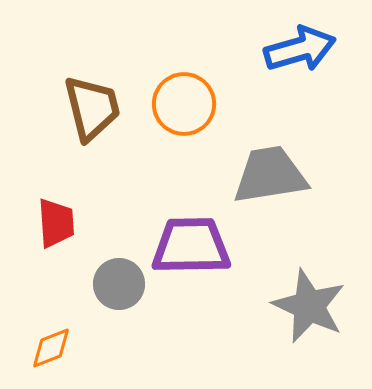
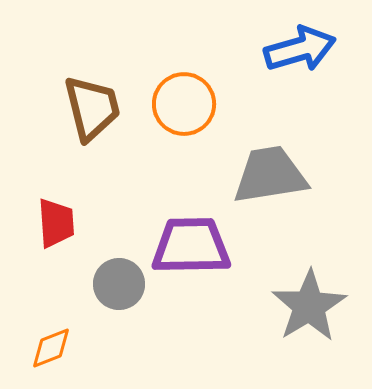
gray star: rotated 16 degrees clockwise
